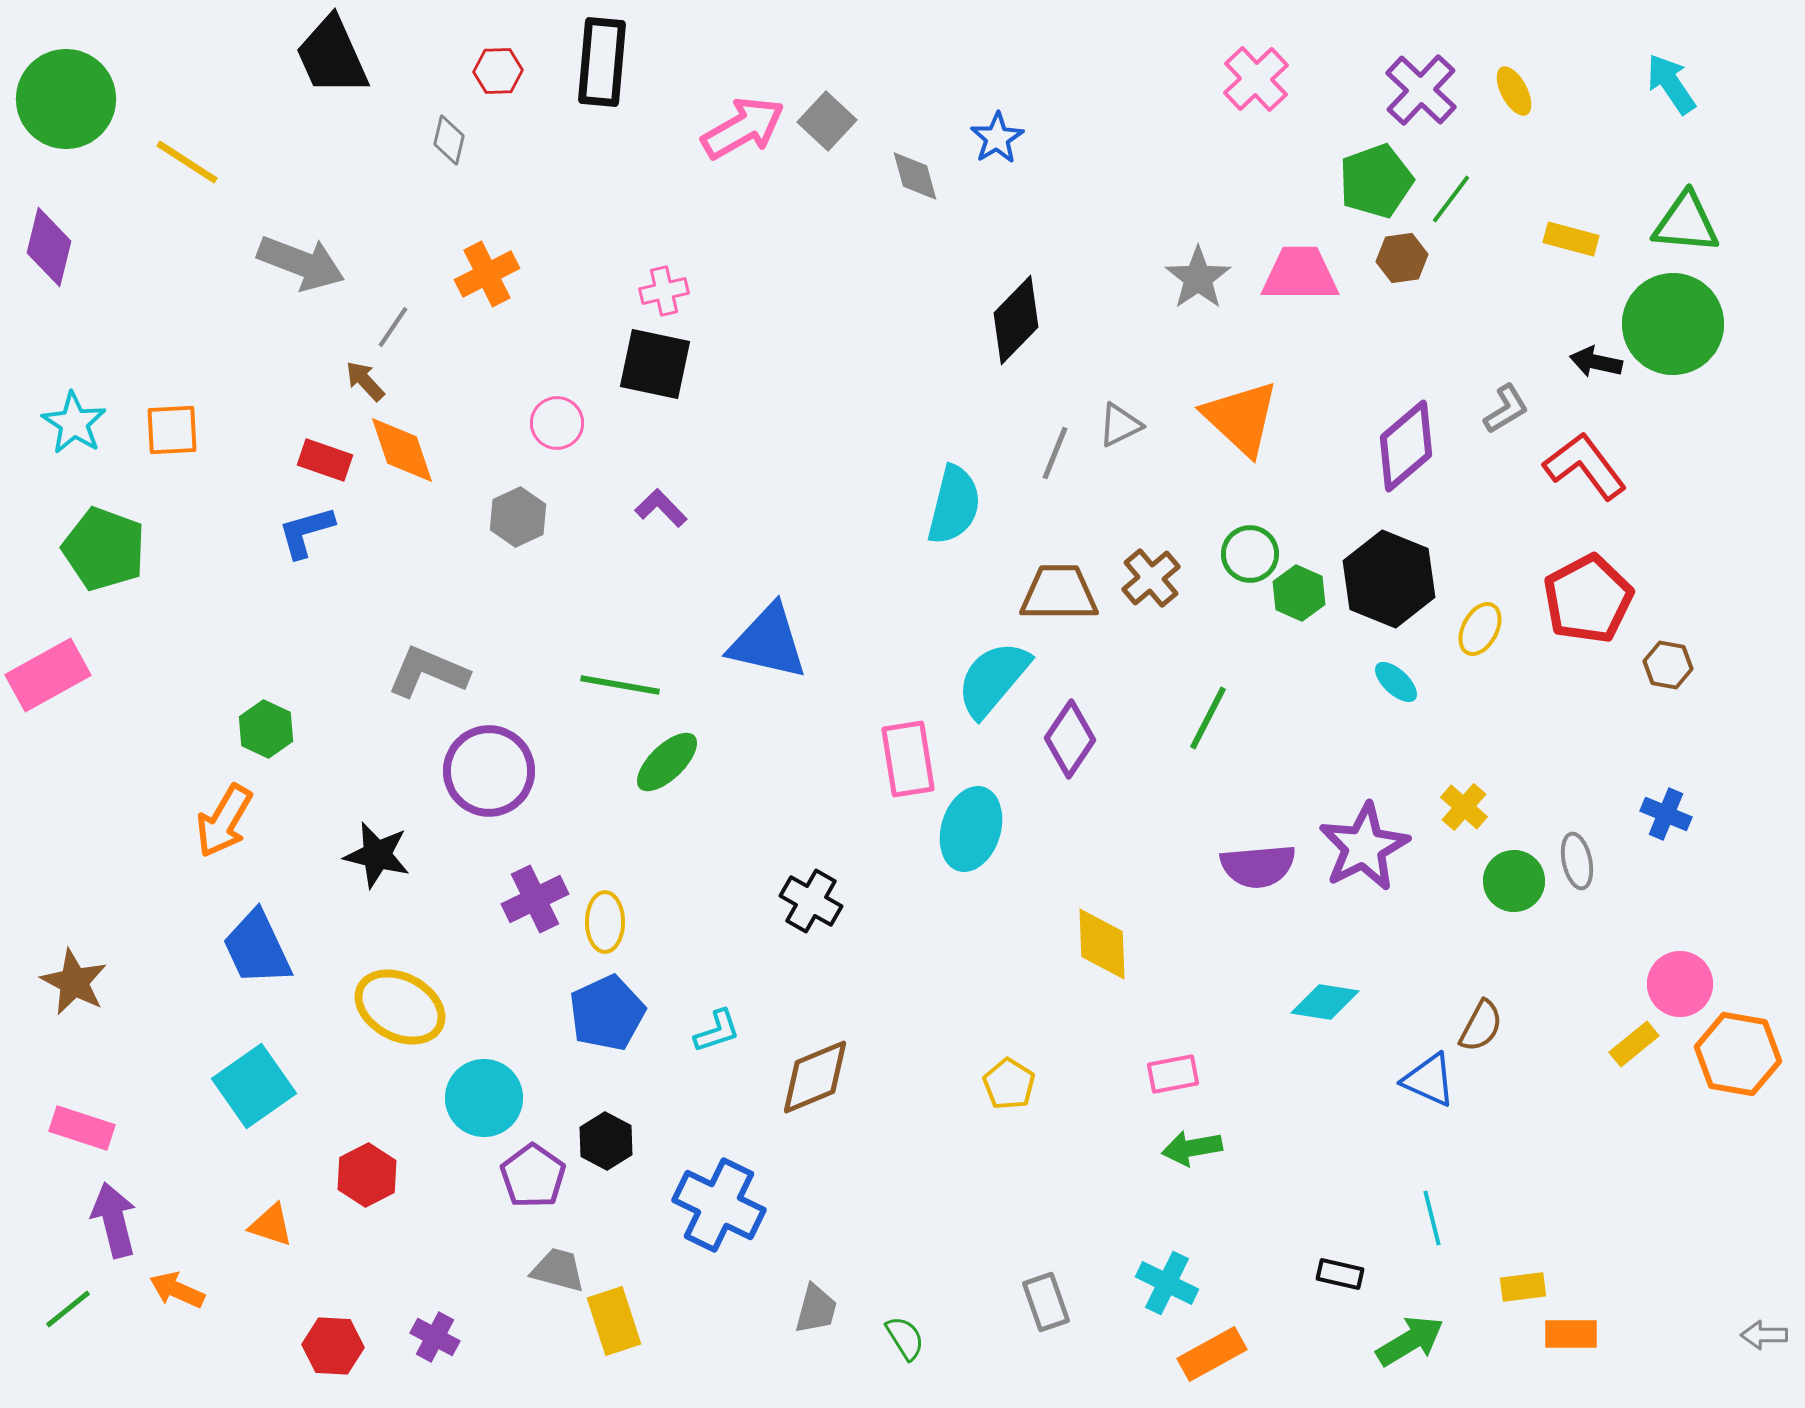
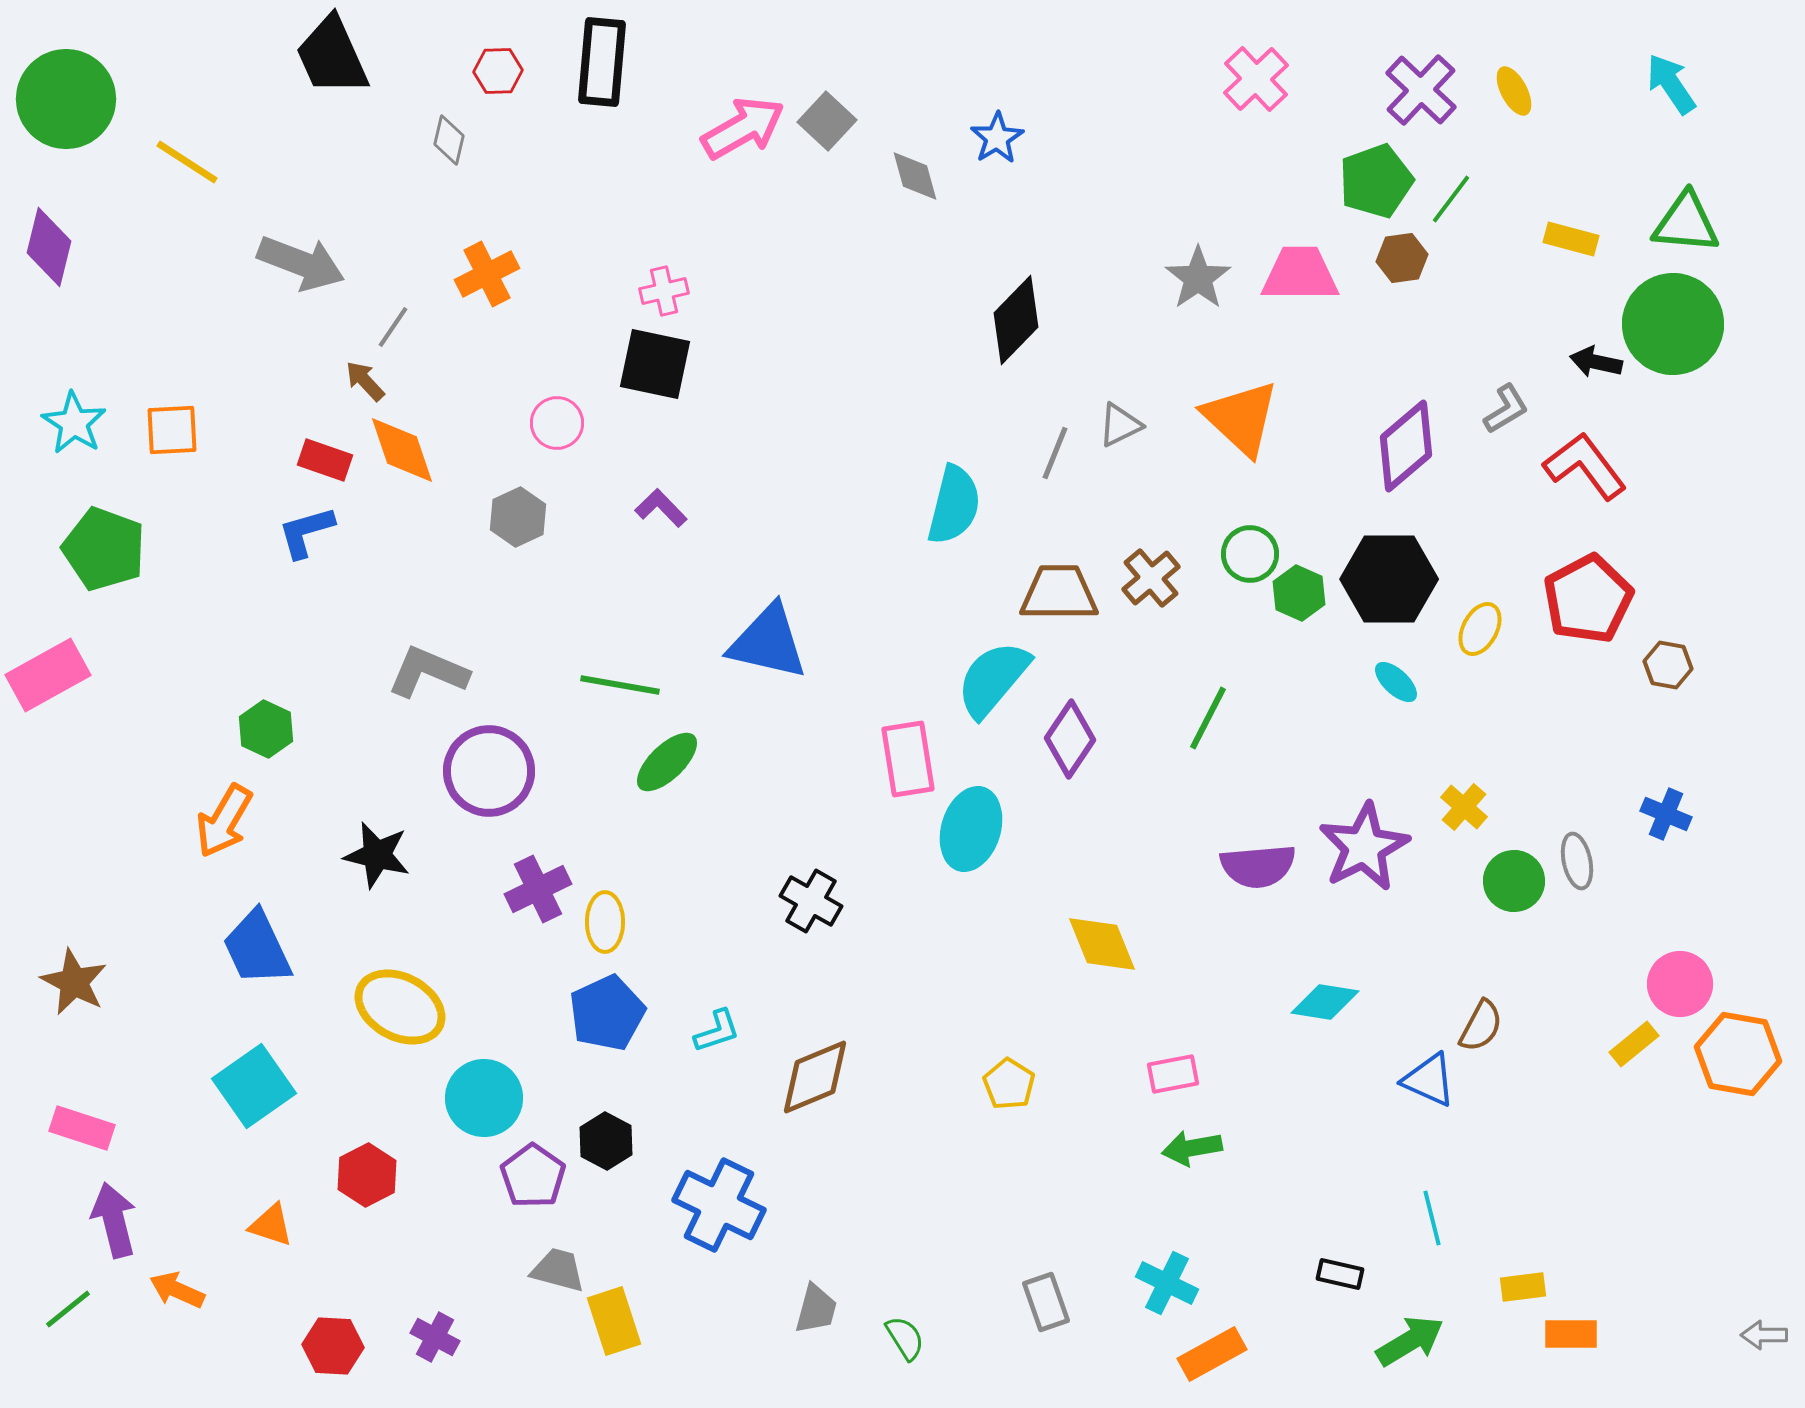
black hexagon at (1389, 579): rotated 22 degrees counterclockwise
purple cross at (535, 899): moved 3 px right, 10 px up
yellow diamond at (1102, 944): rotated 20 degrees counterclockwise
